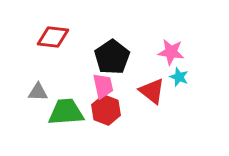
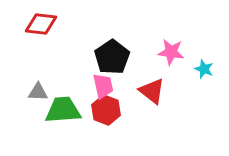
red diamond: moved 12 px left, 13 px up
cyan star: moved 25 px right, 8 px up
green trapezoid: moved 3 px left, 2 px up
